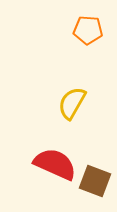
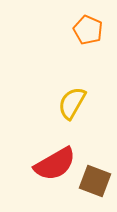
orange pentagon: rotated 20 degrees clockwise
red semicircle: rotated 126 degrees clockwise
